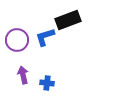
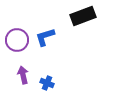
black rectangle: moved 15 px right, 4 px up
blue cross: rotated 16 degrees clockwise
